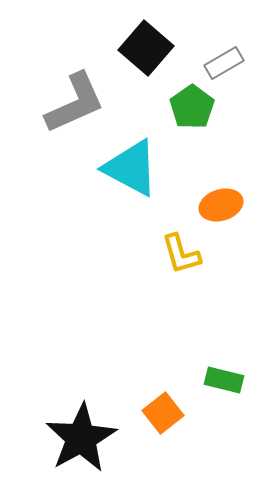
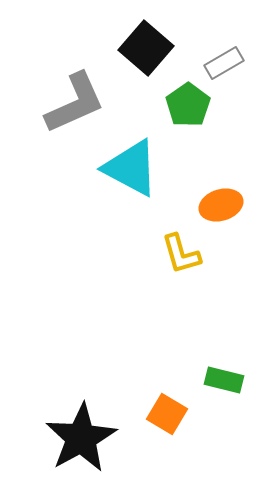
green pentagon: moved 4 px left, 2 px up
orange square: moved 4 px right, 1 px down; rotated 21 degrees counterclockwise
